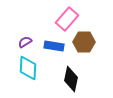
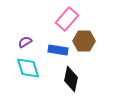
brown hexagon: moved 1 px up
blue rectangle: moved 4 px right, 4 px down
cyan diamond: rotated 20 degrees counterclockwise
